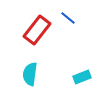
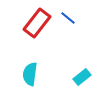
red rectangle: moved 7 px up
cyan rectangle: rotated 18 degrees counterclockwise
